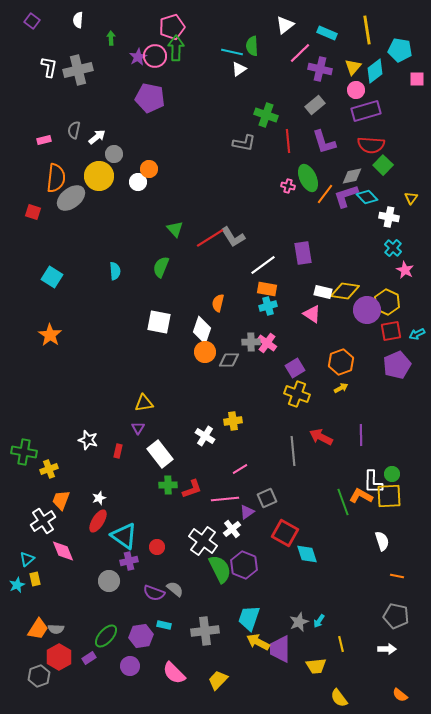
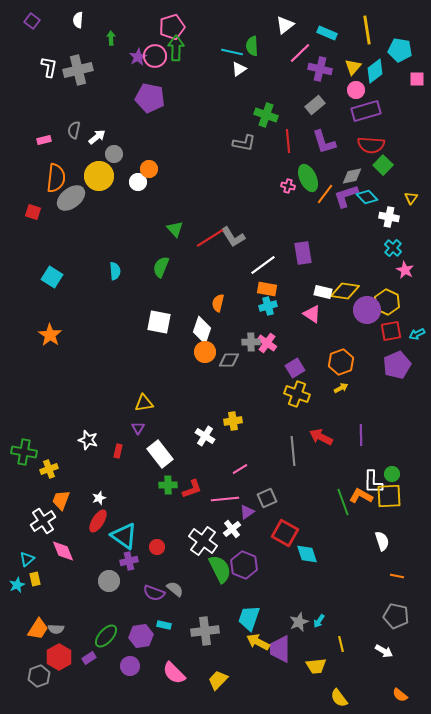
white arrow at (387, 649): moved 3 px left, 2 px down; rotated 30 degrees clockwise
